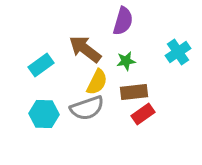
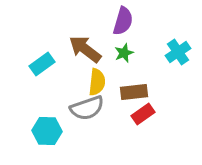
green star: moved 2 px left, 8 px up; rotated 12 degrees counterclockwise
cyan rectangle: moved 1 px right, 1 px up
yellow semicircle: rotated 20 degrees counterclockwise
cyan hexagon: moved 3 px right, 17 px down
